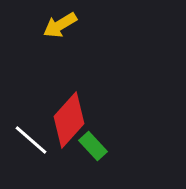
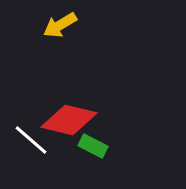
red diamond: rotated 62 degrees clockwise
green rectangle: rotated 20 degrees counterclockwise
